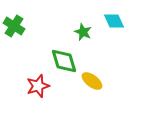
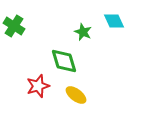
yellow ellipse: moved 16 px left, 14 px down
